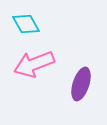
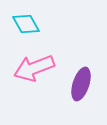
pink arrow: moved 4 px down
